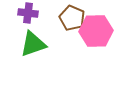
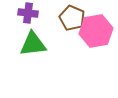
pink hexagon: rotated 8 degrees counterclockwise
green triangle: rotated 12 degrees clockwise
